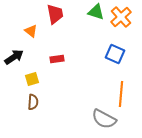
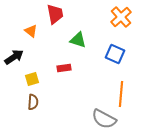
green triangle: moved 18 px left, 28 px down
red rectangle: moved 7 px right, 9 px down
